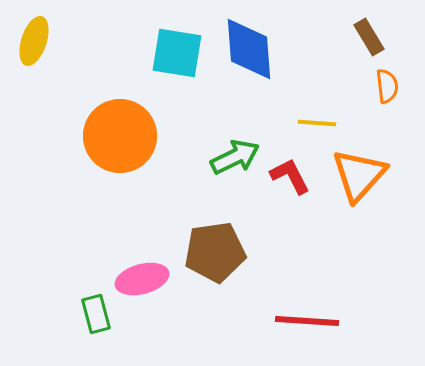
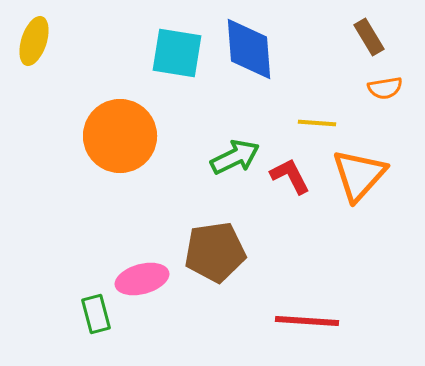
orange semicircle: moved 2 px left, 2 px down; rotated 88 degrees clockwise
